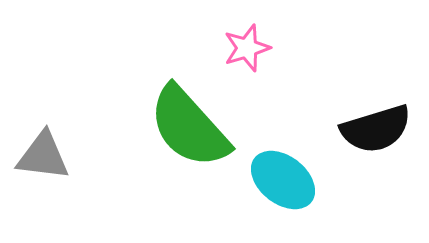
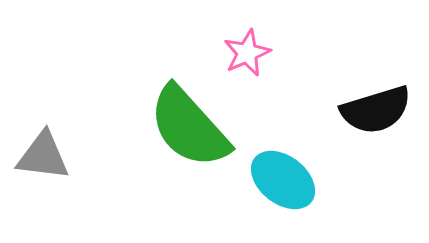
pink star: moved 5 px down; rotated 6 degrees counterclockwise
black semicircle: moved 19 px up
